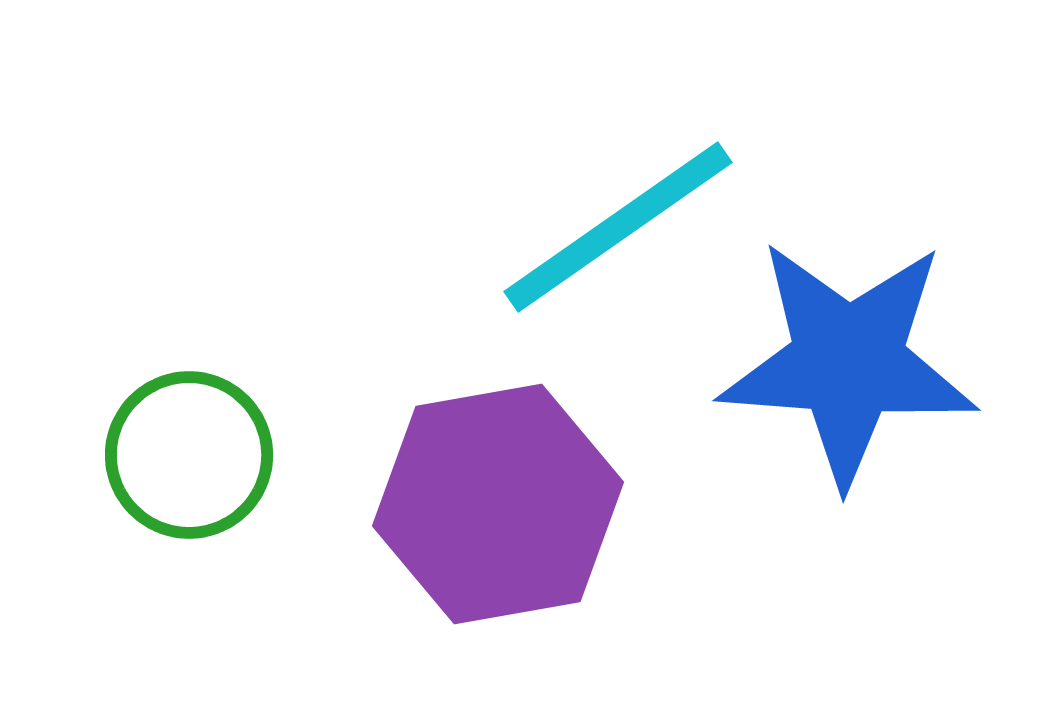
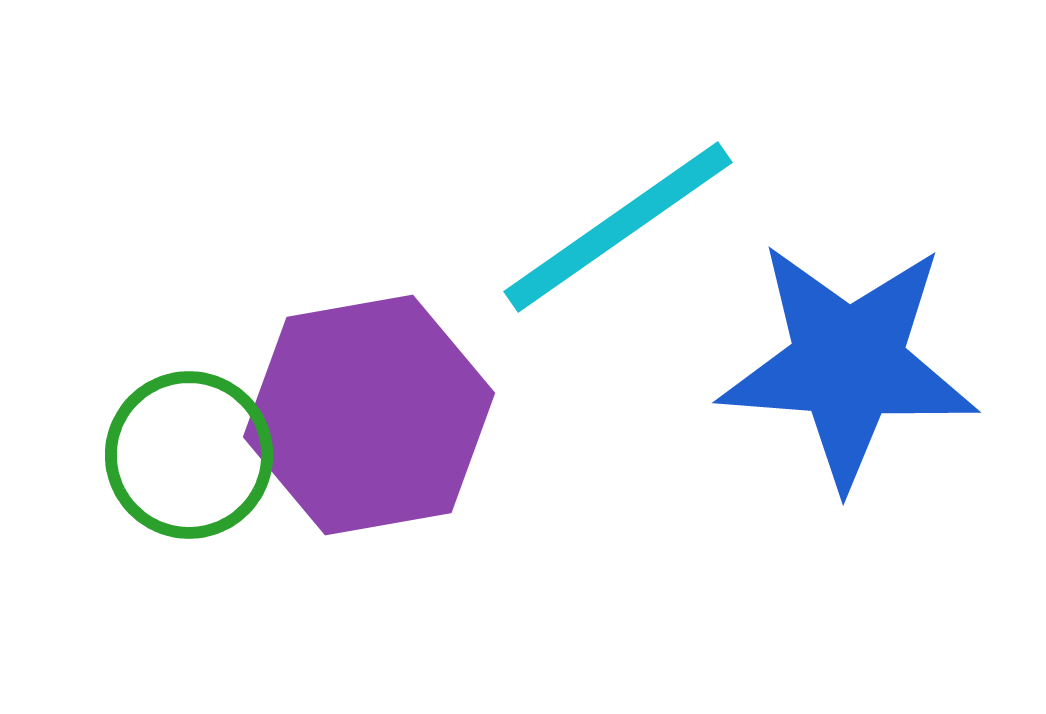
blue star: moved 2 px down
purple hexagon: moved 129 px left, 89 px up
